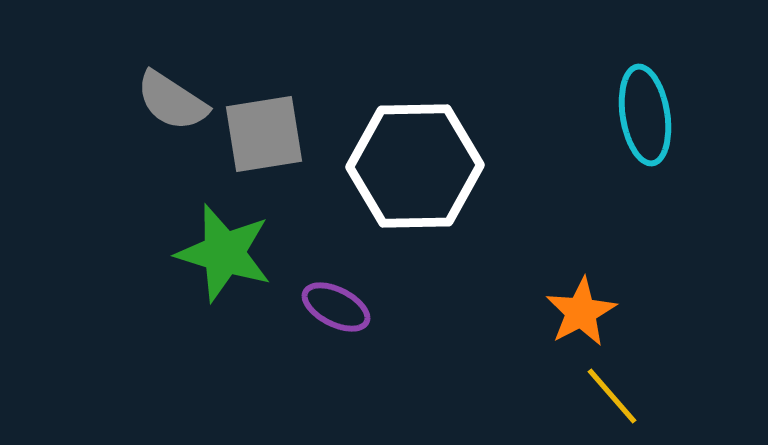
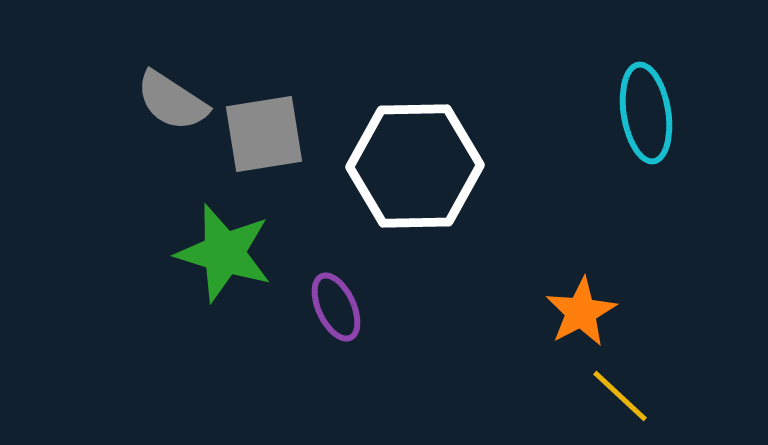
cyan ellipse: moved 1 px right, 2 px up
purple ellipse: rotated 38 degrees clockwise
yellow line: moved 8 px right; rotated 6 degrees counterclockwise
